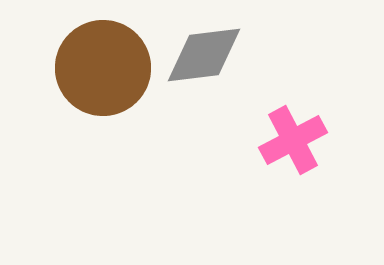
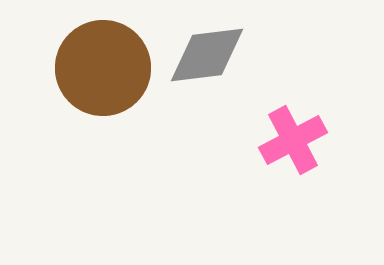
gray diamond: moved 3 px right
